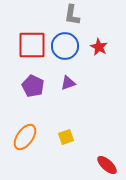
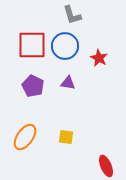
gray L-shape: rotated 25 degrees counterclockwise
red star: moved 11 px down
purple triangle: rotated 28 degrees clockwise
yellow square: rotated 28 degrees clockwise
red ellipse: moved 1 px left, 1 px down; rotated 25 degrees clockwise
